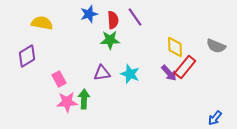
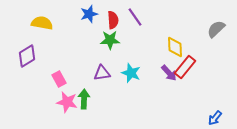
gray semicircle: moved 17 px up; rotated 114 degrees clockwise
cyan star: moved 1 px right, 1 px up
pink star: rotated 15 degrees clockwise
